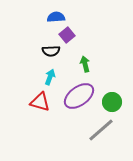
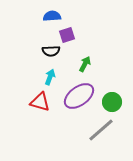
blue semicircle: moved 4 px left, 1 px up
purple square: rotated 21 degrees clockwise
green arrow: rotated 42 degrees clockwise
